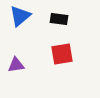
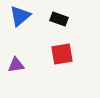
black rectangle: rotated 12 degrees clockwise
